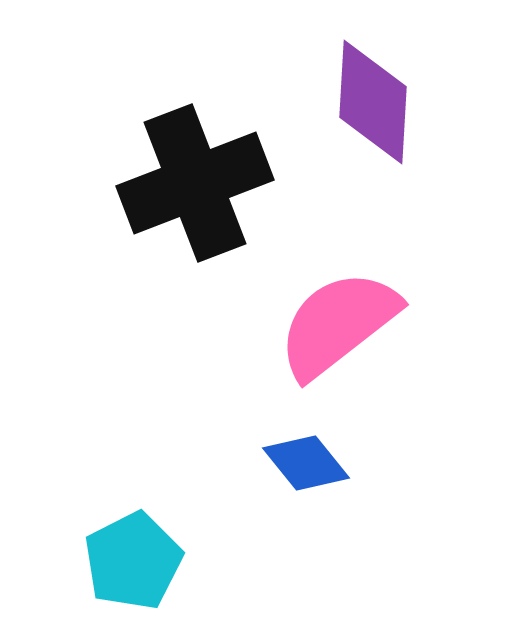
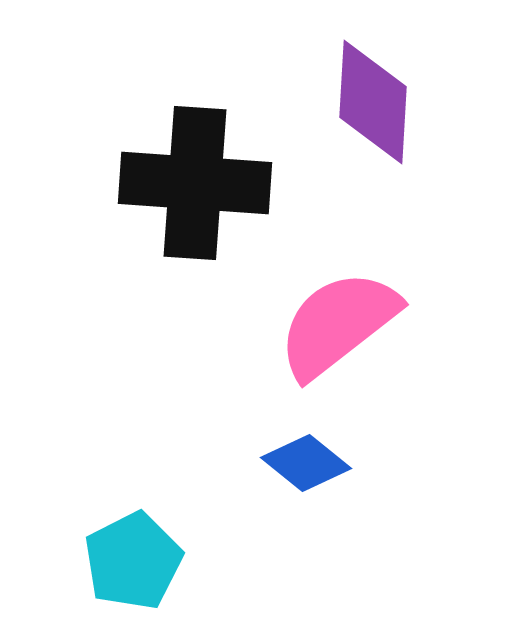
black cross: rotated 25 degrees clockwise
blue diamond: rotated 12 degrees counterclockwise
